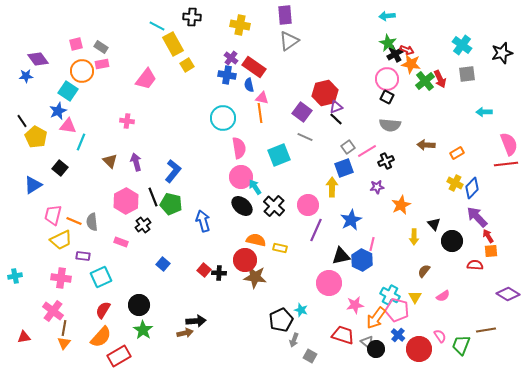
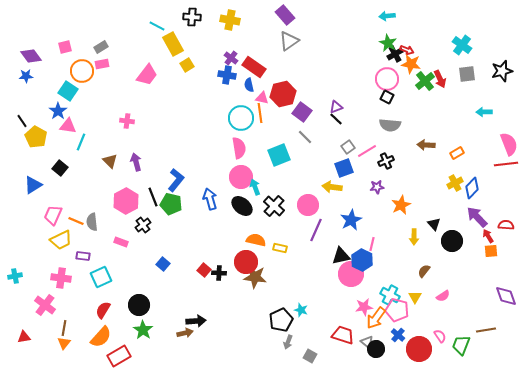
purple rectangle at (285, 15): rotated 36 degrees counterclockwise
yellow cross at (240, 25): moved 10 px left, 5 px up
pink square at (76, 44): moved 11 px left, 3 px down
gray rectangle at (101, 47): rotated 64 degrees counterclockwise
black star at (502, 53): moved 18 px down
purple diamond at (38, 59): moved 7 px left, 3 px up
pink trapezoid at (146, 79): moved 1 px right, 4 px up
red hexagon at (325, 93): moved 42 px left, 1 px down
blue star at (58, 111): rotated 12 degrees counterclockwise
cyan circle at (223, 118): moved 18 px right
gray line at (305, 137): rotated 21 degrees clockwise
blue L-shape at (173, 171): moved 3 px right, 9 px down
yellow cross at (455, 183): rotated 35 degrees clockwise
cyan arrow at (255, 187): rotated 14 degrees clockwise
yellow arrow at (332, 187): rotated 84 degrees counterclockwise
pink trapezoid at (53, 215): rotated 10 degrees clockwise
orange line at (74, 221): moved 2 px right
blue arrow at (203, 221): moved 7 px right, 22 px up
red circle at (245, 260): moved 1 px right, 2 px down
red semicircle at (475, 265): moved 31 px right, 40 px up
pink circle at (329, 283): moved 22 px right, 9 px up
purple diamond at (508, 294): moved 2 px left, 2 px down; rotated 40 degrees clockwise
pink star at (355, 305): moved 9 px right, 2 px down
pink cross at (53, 311): moved 8 px left, 6 px up
gray arrow at (294, 340): moved 6 px left, 2 px down
